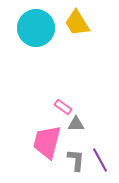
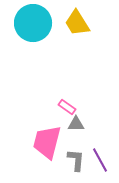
cyan circle: moved 3 px left, 5 px up
pink rectangle: moved 4 px right
